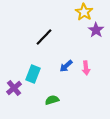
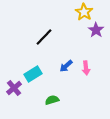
cyan rectangle: rotated 36 degrees clockwise
